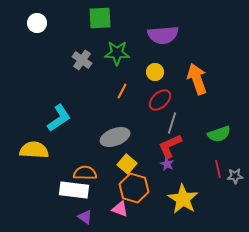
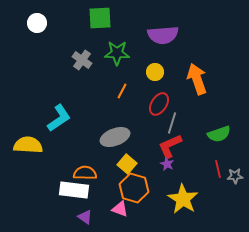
red ellipse: moved 1 px left, 4 px down; rotated 15 degrees counterclockwise
yellow semicircle: moved 6 px left, 5 px up
